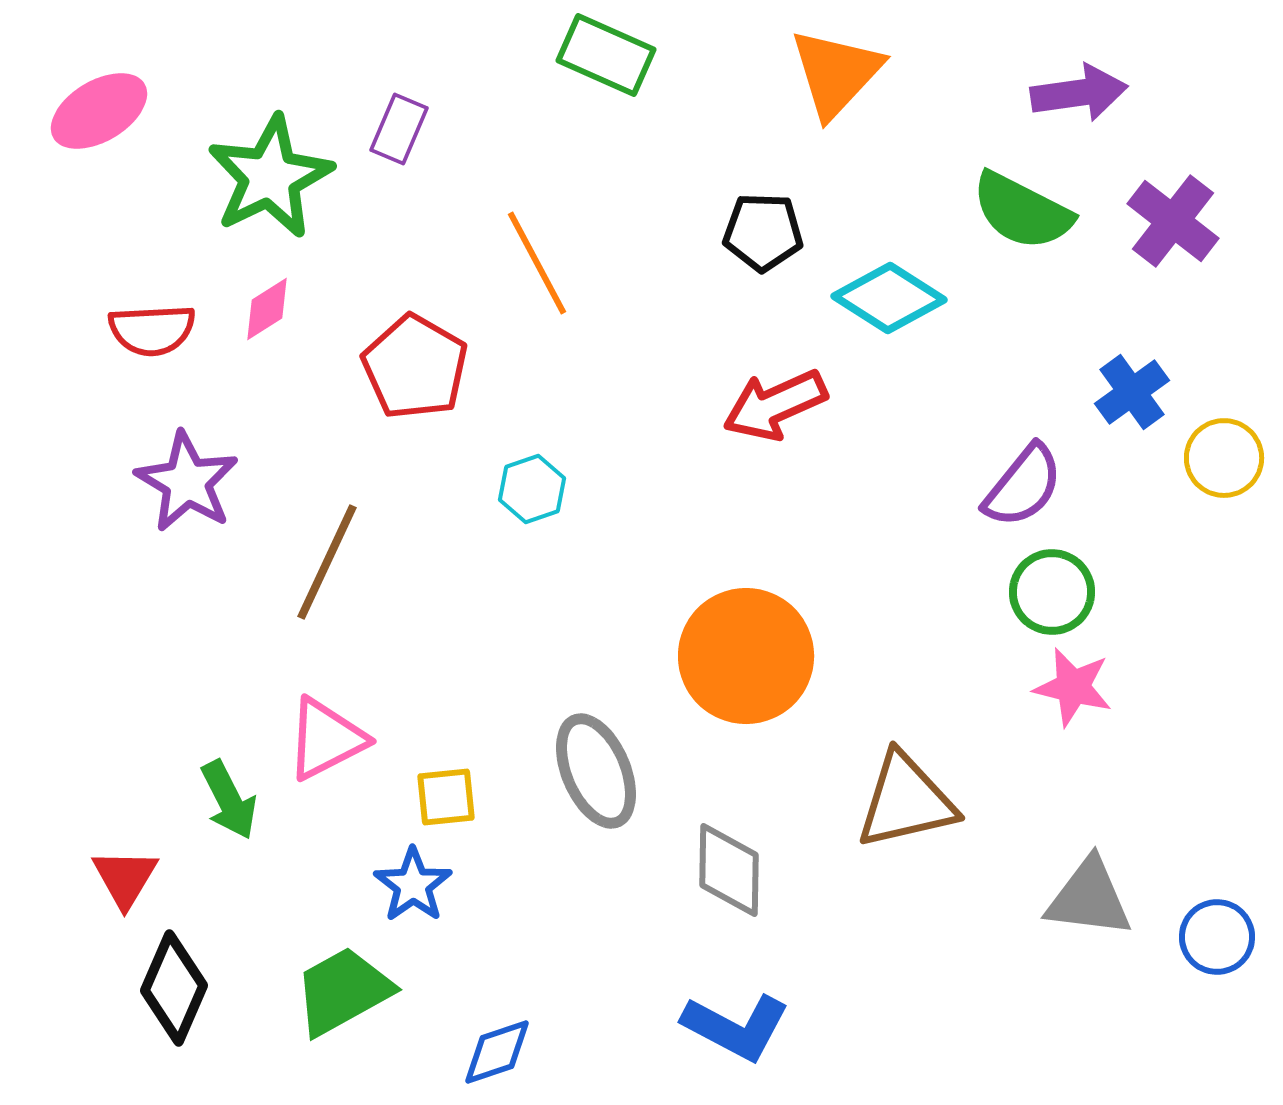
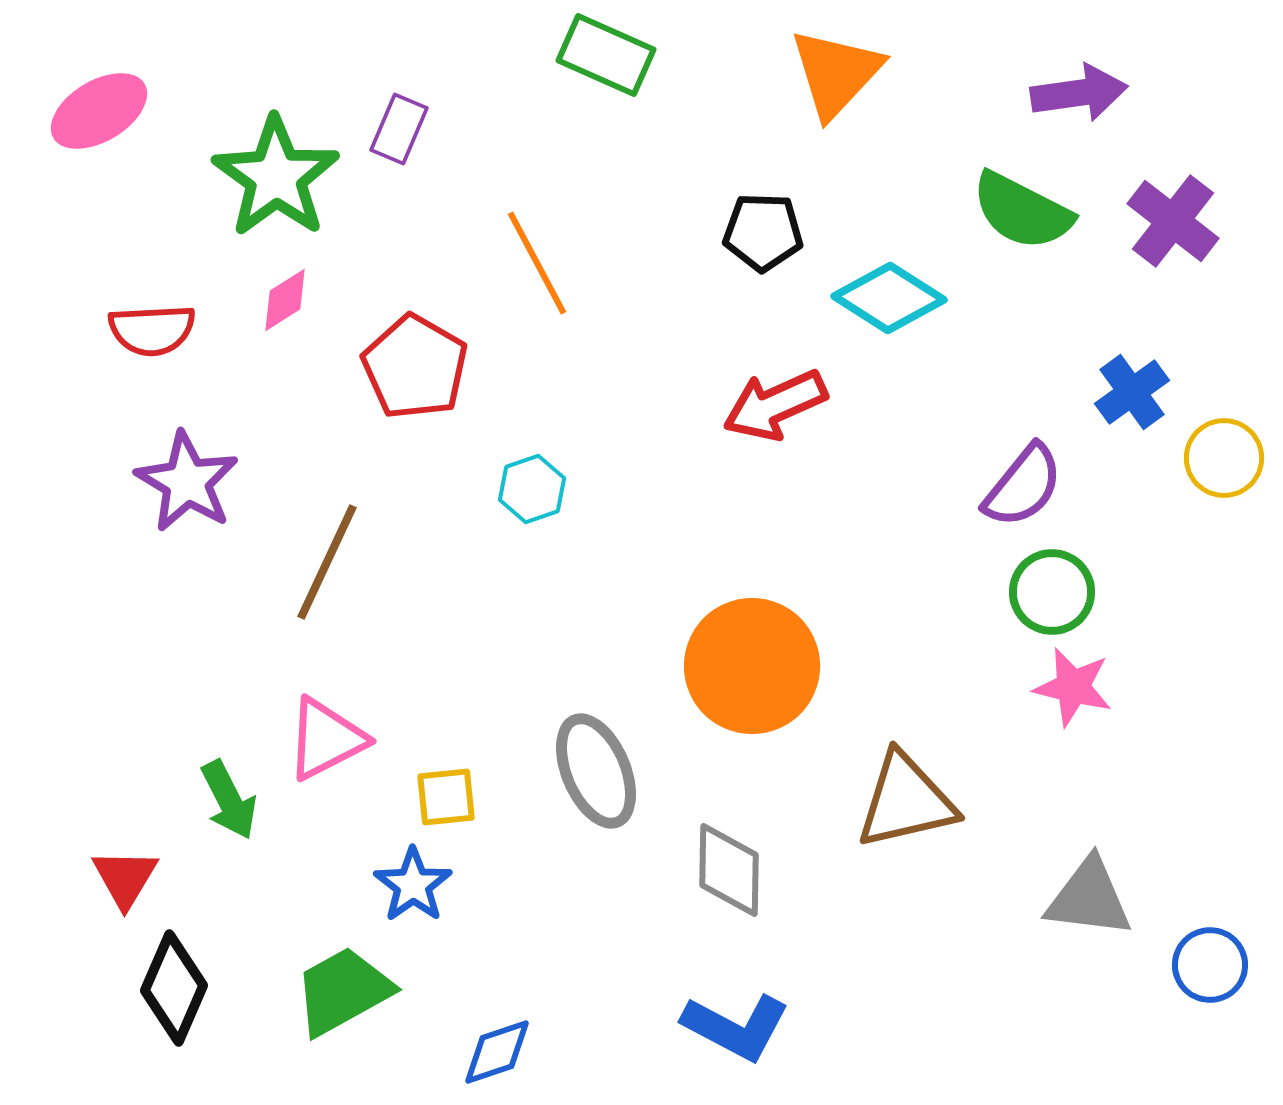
green star: moved 6 px right; rotated 10 degrees counterclockwise
pink diamond: moved 18 px right, 9 px up
orange circle: moved 6 px right, 10 px down
blue circle: moved 7 px left, 28 px down
